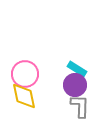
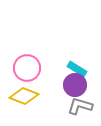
pink circle: moved 2 px right, 6 px up
yellow diamond: rotated 56 degrees counterclockwise
gray L-shape: rotated 75 degrees counterclockwise
